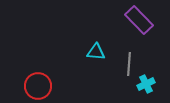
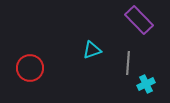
cyan triangle: moved 4 px left, 2 px up; rotated 24 degrees counterclockwise
gray line: moved 1 px left, 1 px up
red circle: moved 8 px left, 18 px up
